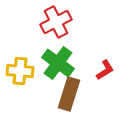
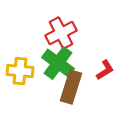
red cross: moved 5 px right, 11 px down
brown rectangle: moved 2 px right, 7 px up
